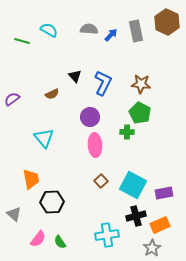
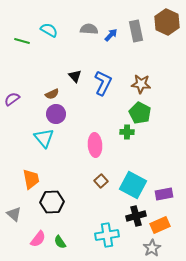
purple circle: moved 34 px left, 3 px up
purple rectangle: moved 1 px down
